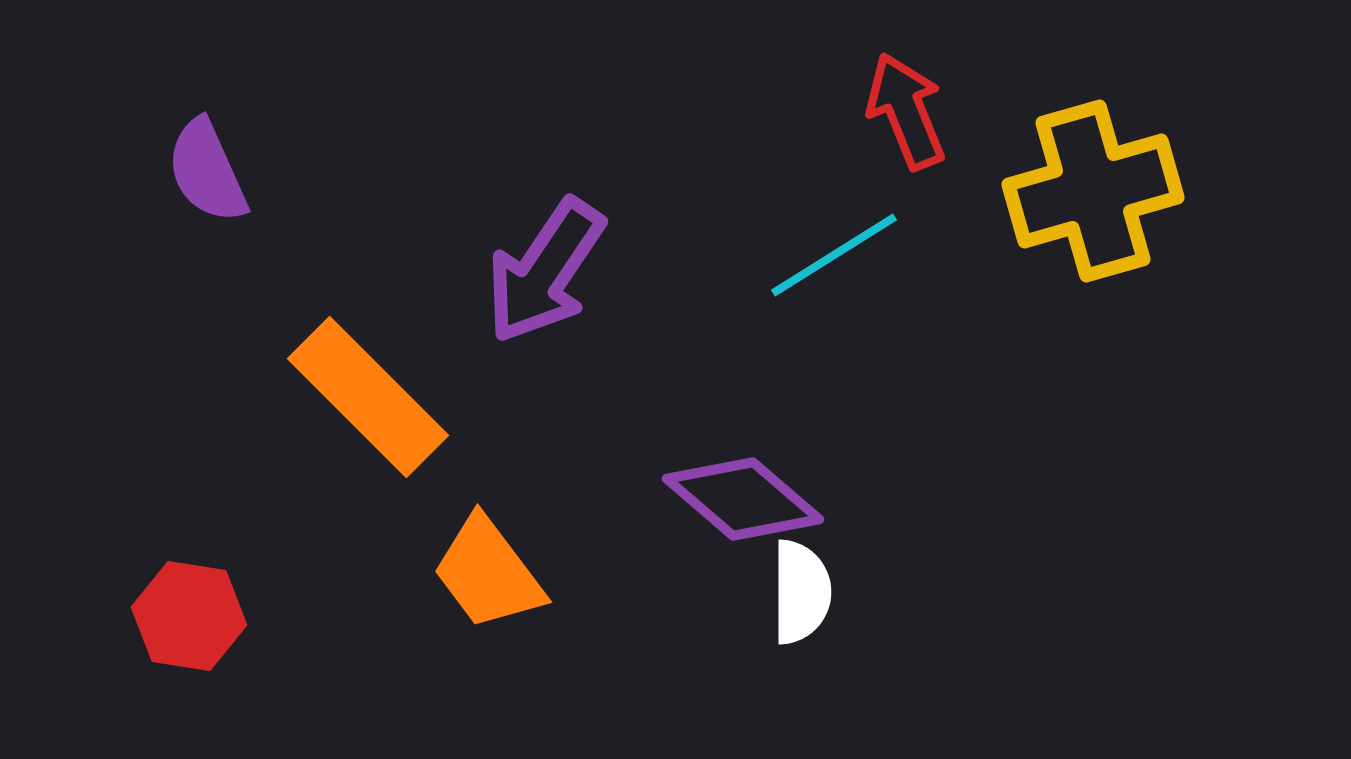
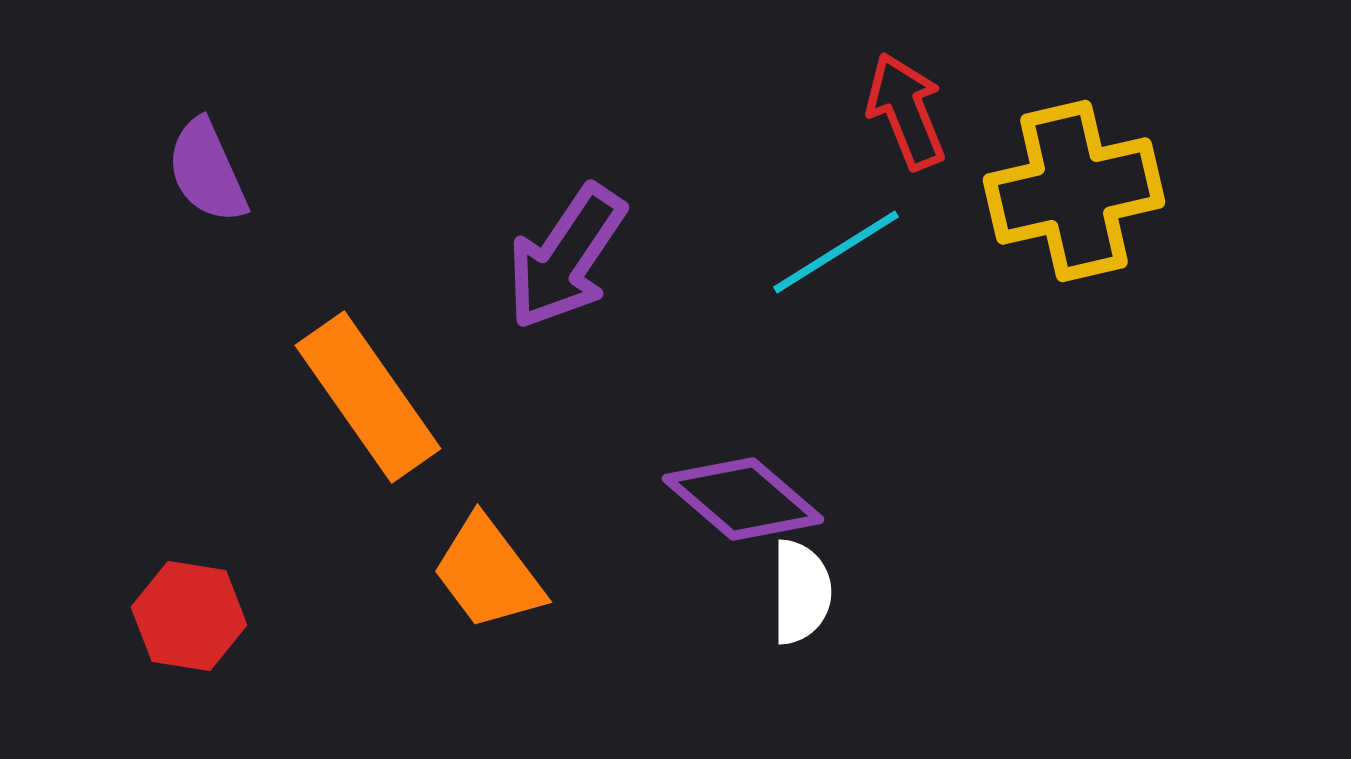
yellow cross: moved 19 px left; rotated 3 degrees clockwise
cyan line: moved 2 px right, 3 px up
purple arrow: moved 21 px right, 14 px up
orange rectangle: rotated 10 degrees clockwise
